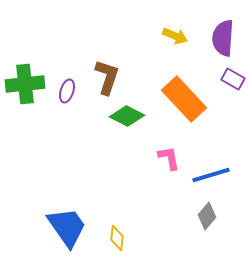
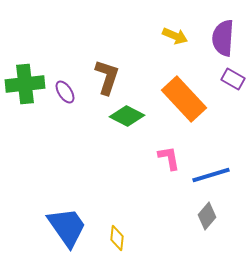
purple ellipse: moved 2 px left, 1 px down; rotated 50 degrees counterclockwise
